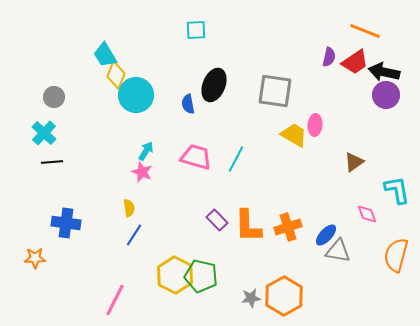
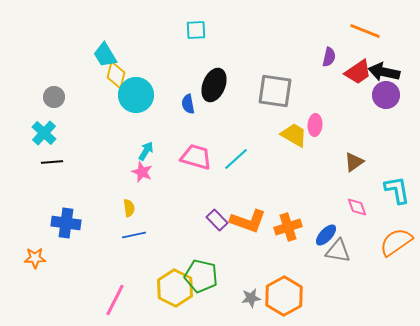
red trapezoid: moved 3 px right, 10 px down
yellow diamond: rotated 8 degrees counterclockwise
cyan line: rotated 20 degrees clockwise
pink diamond: moved 10 px left, 7 px up
orange L-shape: moved 5 px up; rotated 69 degrees counterclockwise
blue line: rotated 45 degrees clockwise
orange semicircle: moved 13 px up; rotated 40 degrees clockwise
yellow hexagon: moved 13 px down
